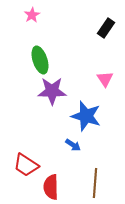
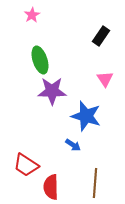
black rectangle: moved 5 px left, 8 px down
